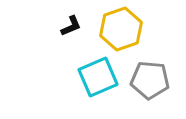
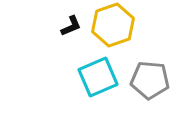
yellow hexagon: moved 8 px left, 4 px up
